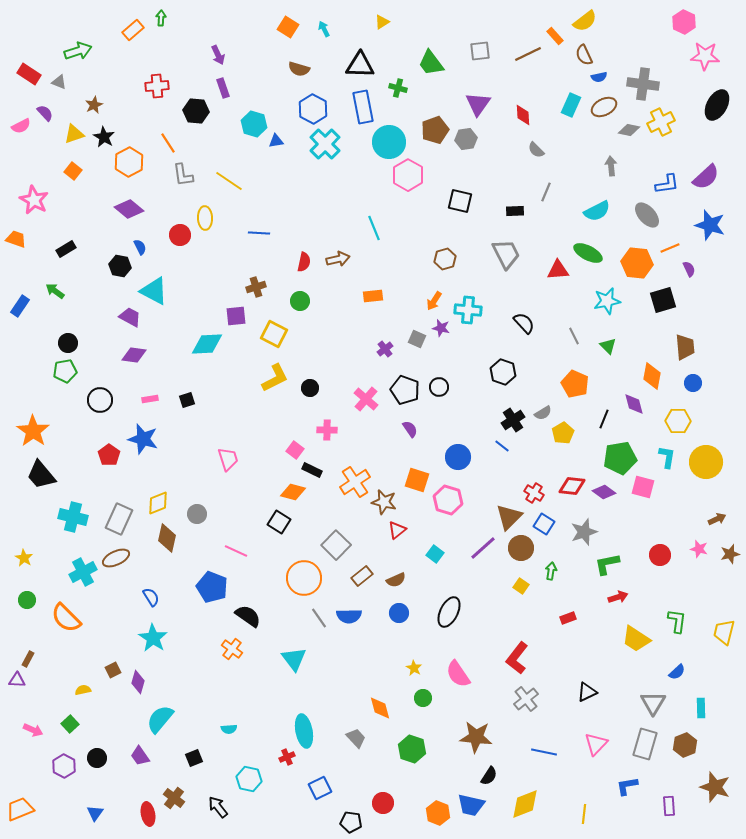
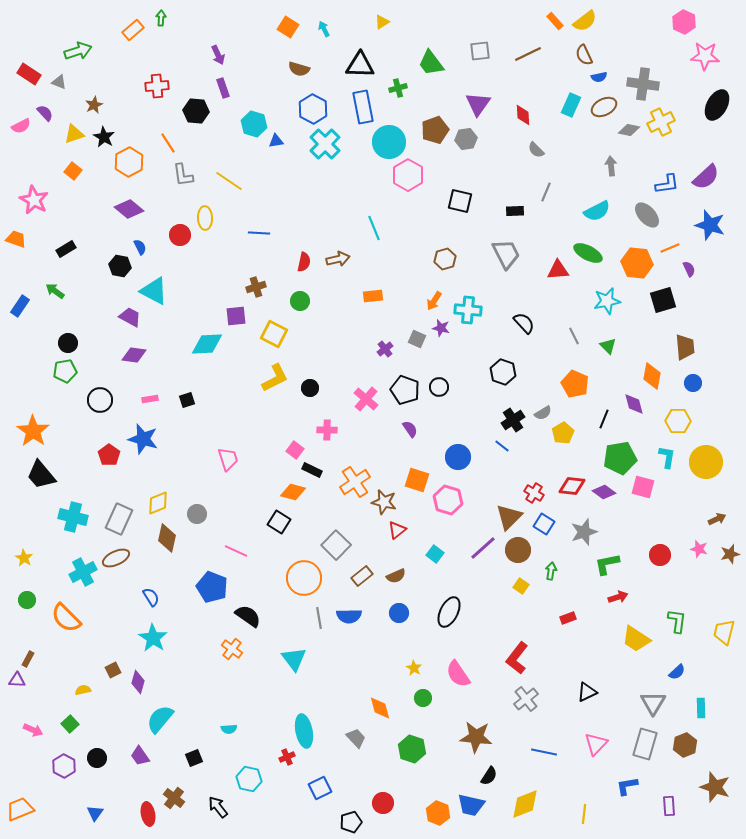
orange rectangle at (555, 36): moved 15 px up
green cross at (398, 88): rotated 30 degrees counterclockwise
brown circle at (521, 548): moved 3 px left, 2 px down
brown semicircle at (396, 580): moved 4 px up
gray line at (319, 618): rotated 25 degrees clockwise
black pentagon at (351, 822): rotated 25 degrees counterclockwise
